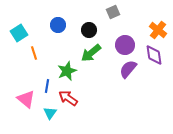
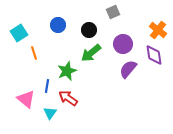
purple circle: moved 2 px left, 1 px up
